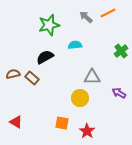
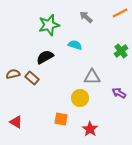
orange line: moved 12 px right
cyan semicircle: rotated 24 degrees clockwise
orange square: moved 1 px left, 4 px up
red star: moved 3 px right, 2 px up
